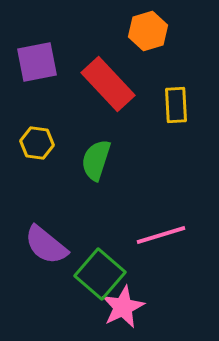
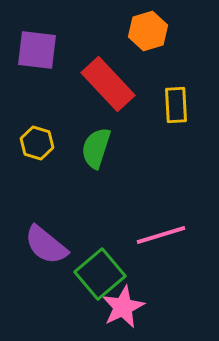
purple square: moved 12 px up; rotated 18 degrees clockwise
yellow hexagon: rotated 8 degrees clockwise
green semicircle: moved 12 px up
green square: rotated 9 degrees clockwise
